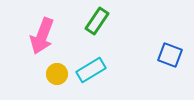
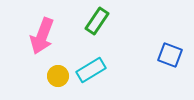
yellow circle: moved 1 px right, 2 px down
